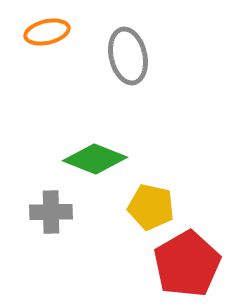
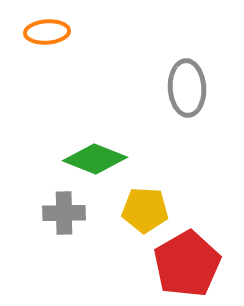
orange ellipse: rotated 9 degrees clockwise
gray ellipse: moved 59 px right, 32 px down; rotated 10 degrees clockwise
yellow pentagon: moved 6 px left, 3 px down; rotated 9 degrees counterclockwise
gray cross: moved 13 px right, 1 px down
